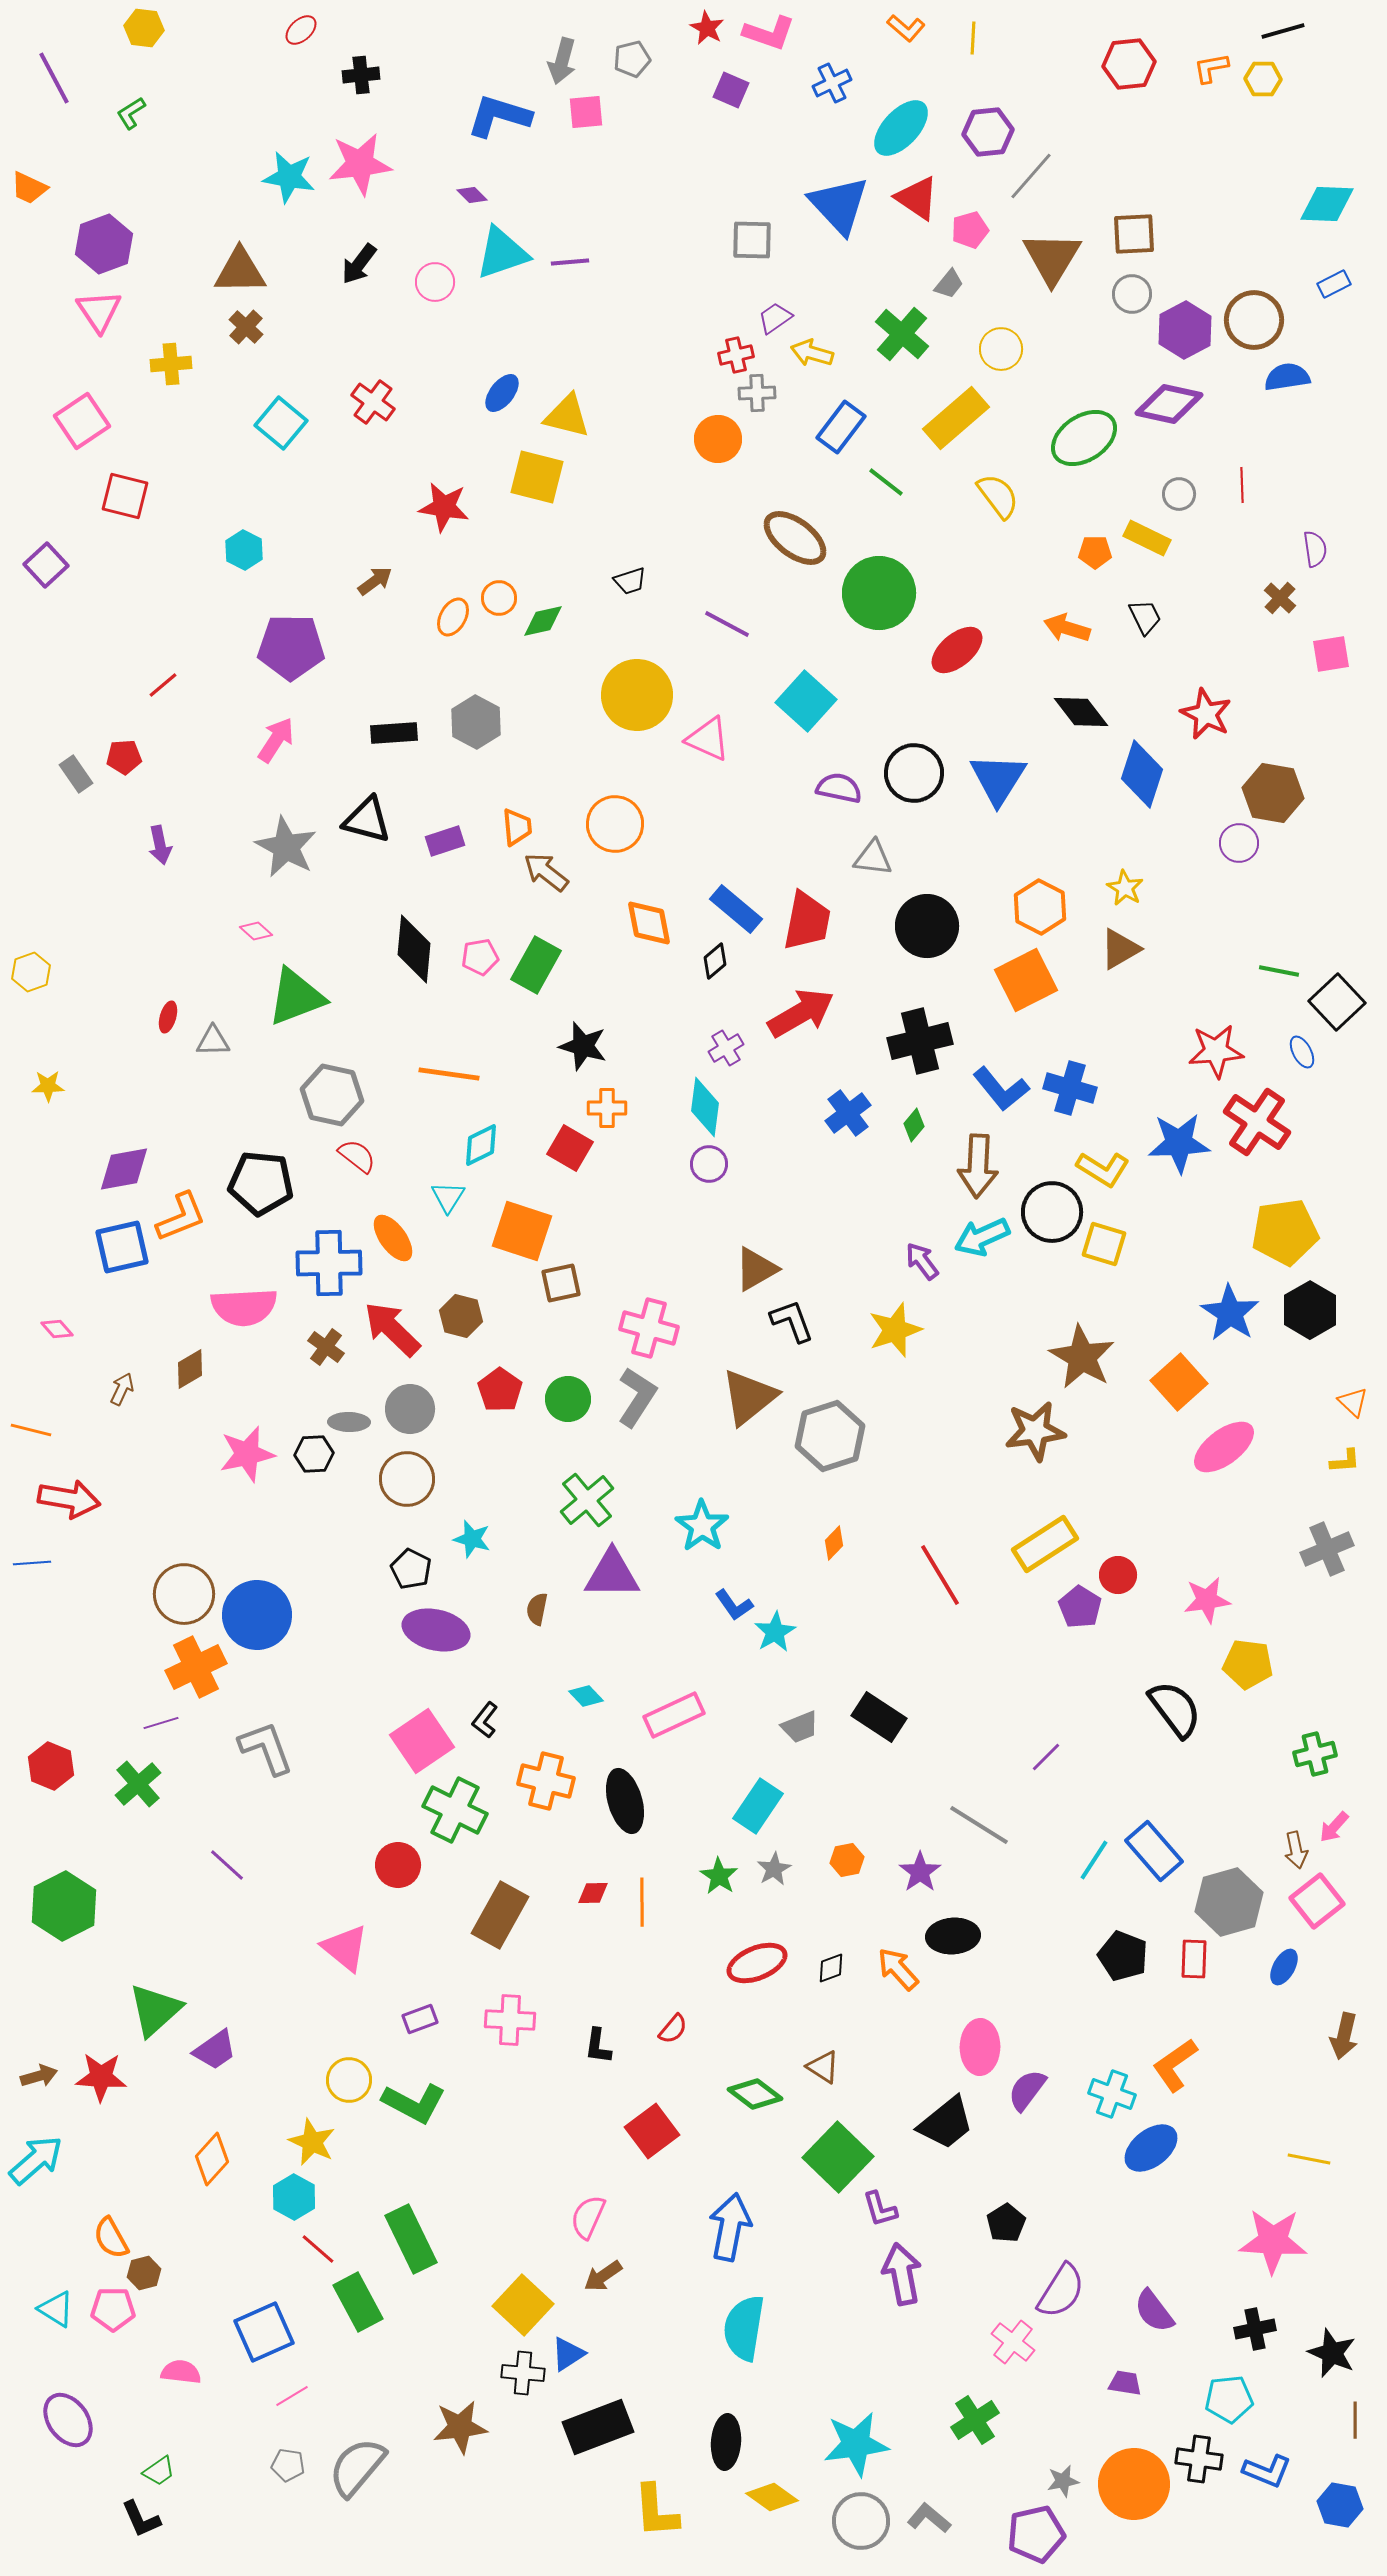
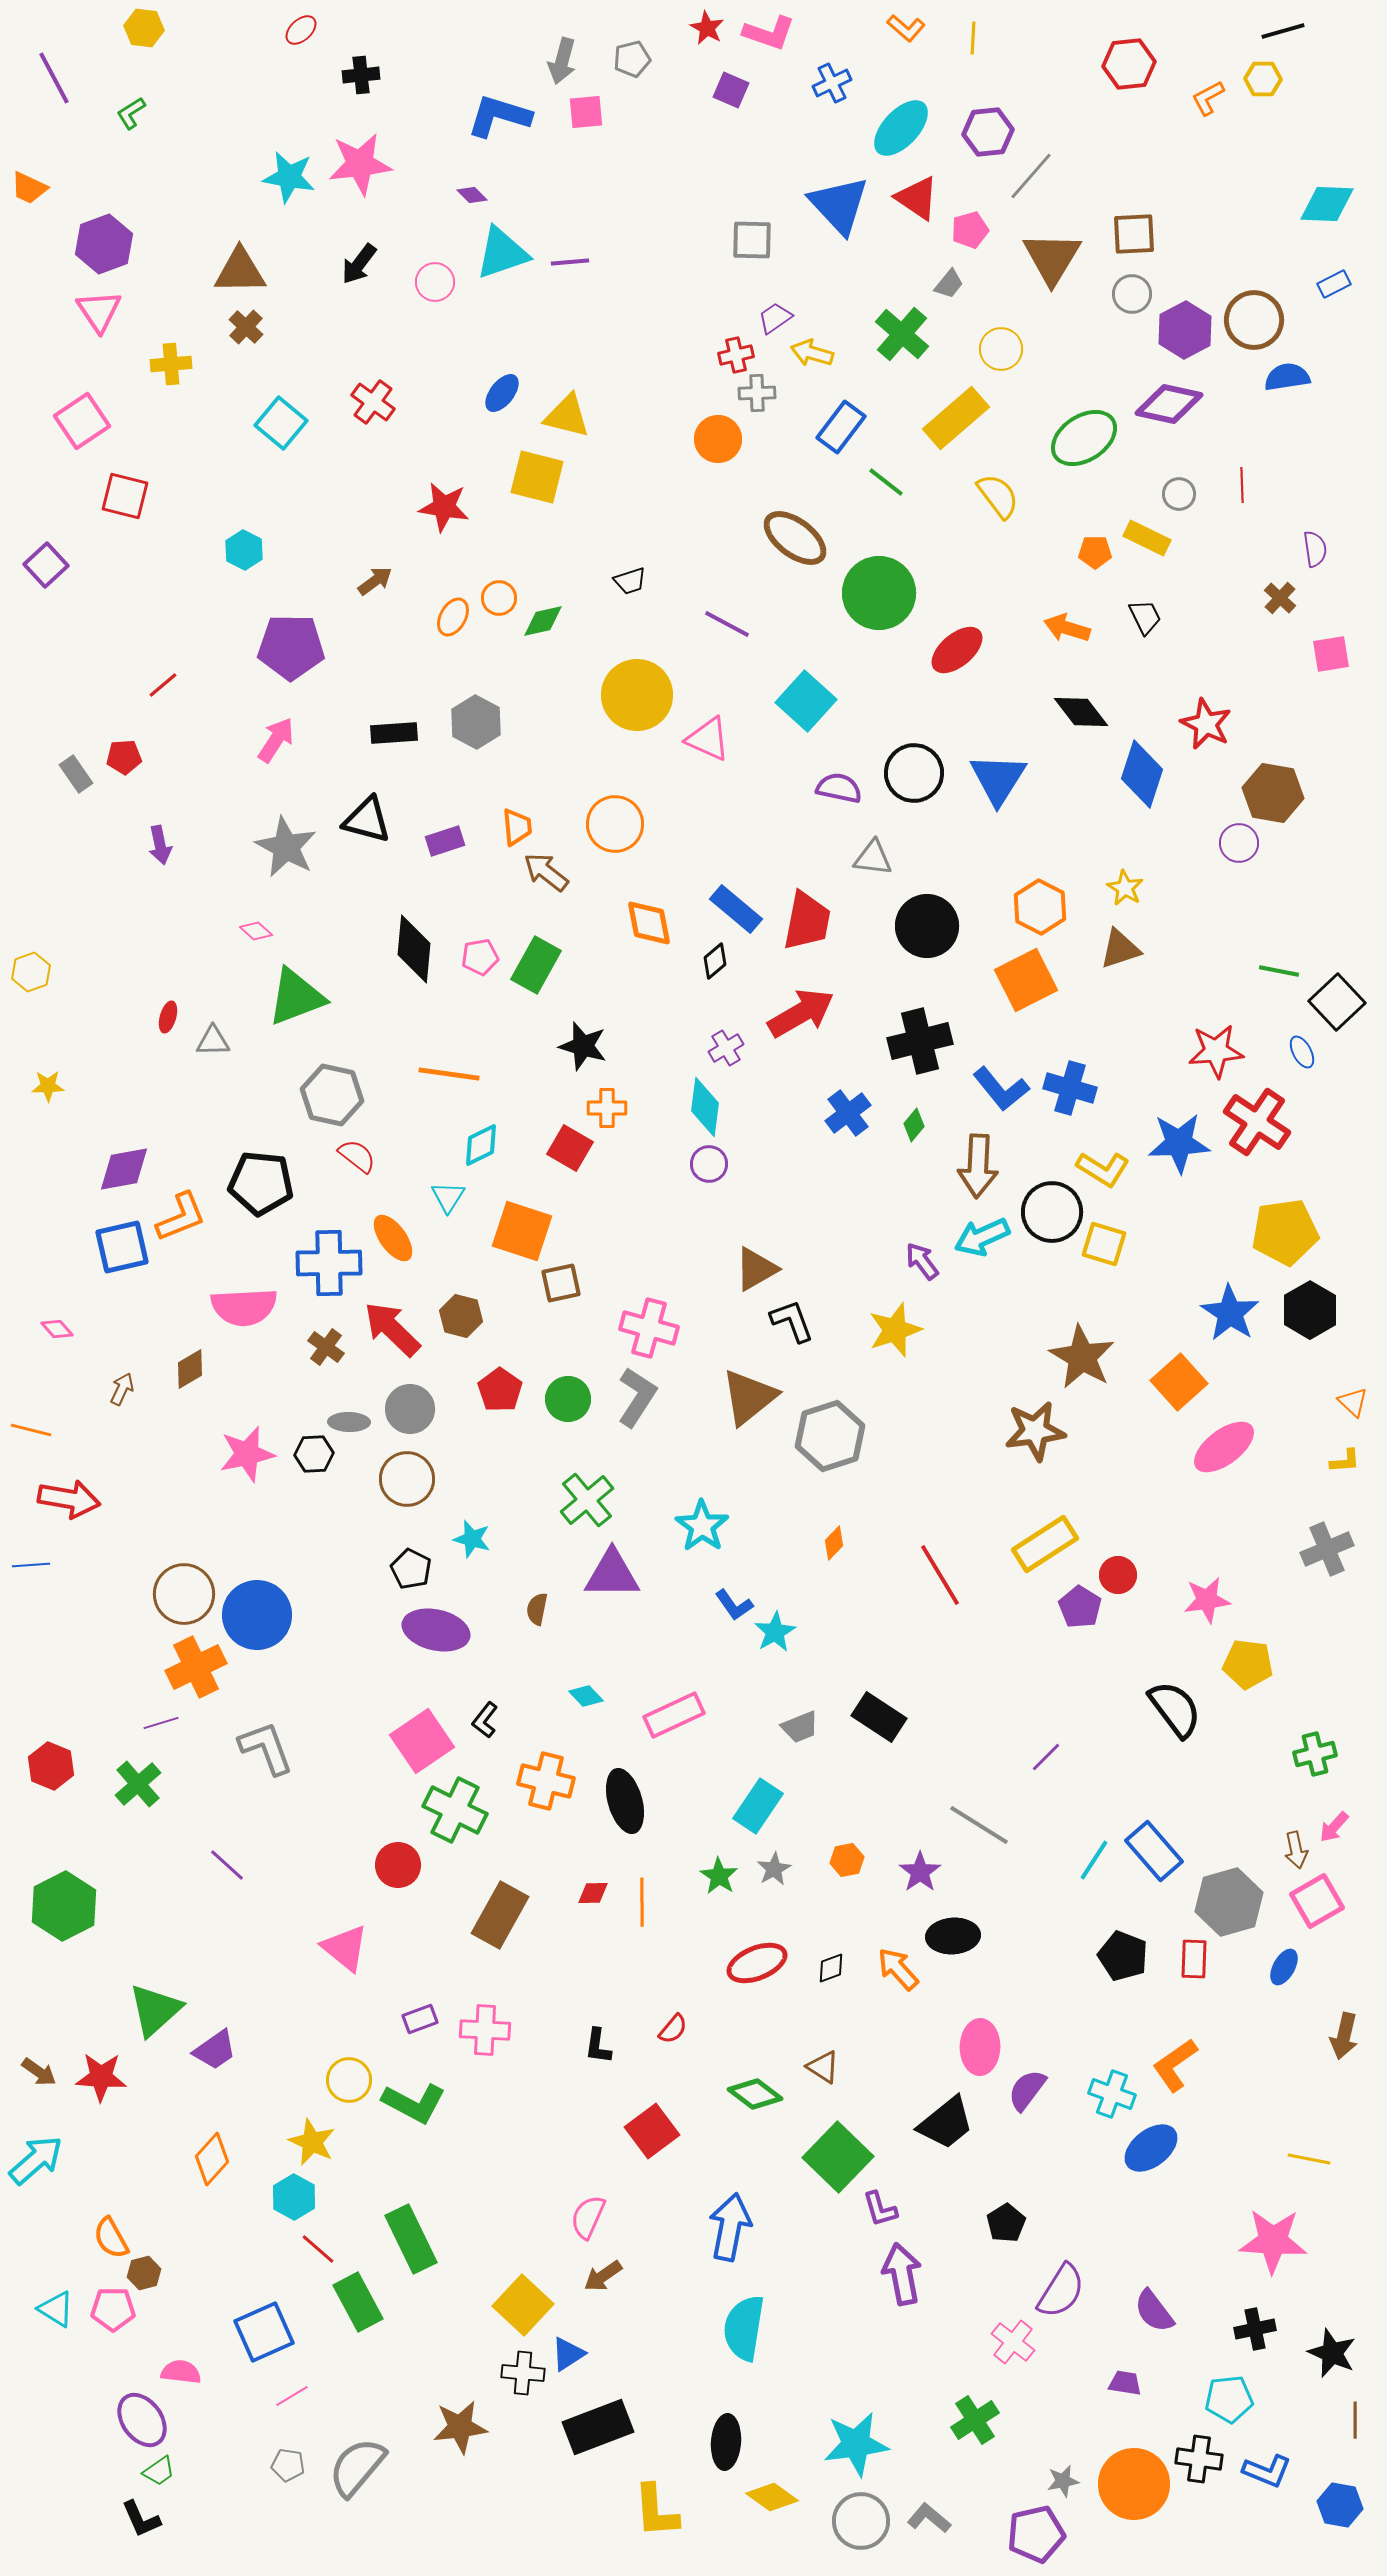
orange L-shape at (1211, 68): moved 3 px left, 30 px down; rotated 18 degrees counterclockwise
red star at (1206, 714): moved 10 px down
brown triangle at (1120, 949): rotated 12 degrees clockwise
blue line at (32, 1563): moved 1 px left, 2 px down
pink square at (1317, 1901): rotated 8 degrees clockwise
pink cross at (510, 2020): moved 25 px left, 10 px down
brown arrow at (39, 2076): moved 4 px up; rotated 51 degrees clockwise
purple ellipse at (68, 2420): moved 74 px right
